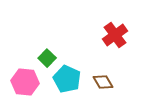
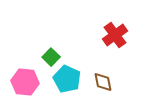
green square: moved 4 px right, 1 px up
brown diamond: rotated 20 degrees clockwise
